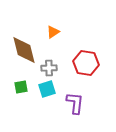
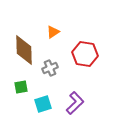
brown diamond: rotated 12 degrees clockwise
red hexagon: moved 1 px left, 9 px up
gray cross: moved 1 px right; rotated 21 degrees counterclockwise
cyan square: moved 4 px left, 15 px down
purple L-shape: rotated 40 degrees clockwise
